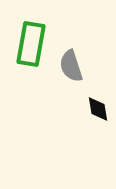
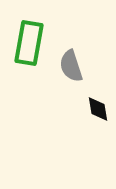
green rectangle: moved 2 px left, 1 px up
